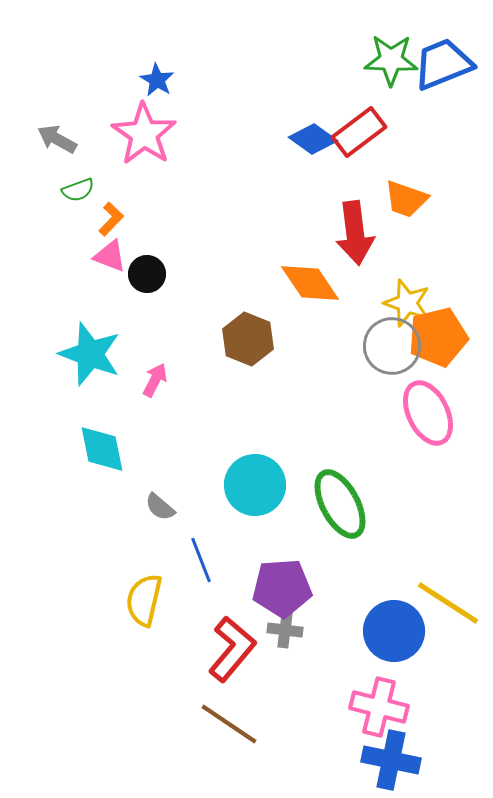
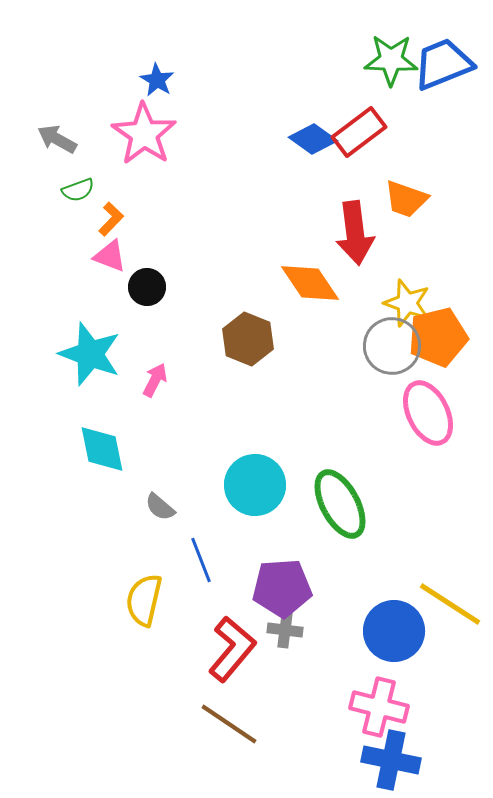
black circle: moved 13 px down
yellow line: moved 2 px right, 1 px down
